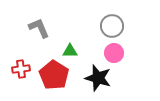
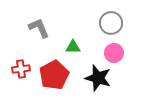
gray circle: moved 1 px left, 3 px up
green triangle: moved 3 px right, 4 px up
red pentagon: rotated 12 degrees clockwise
